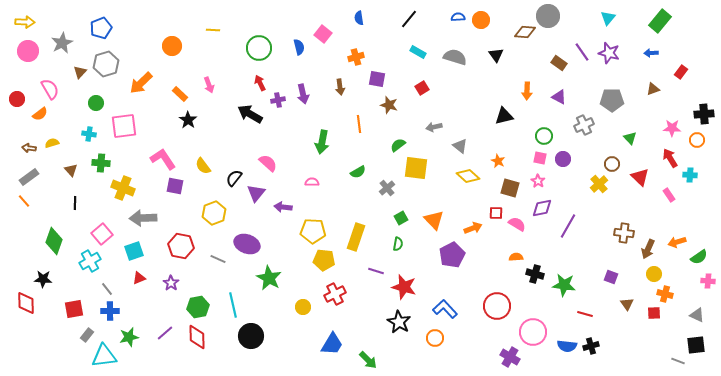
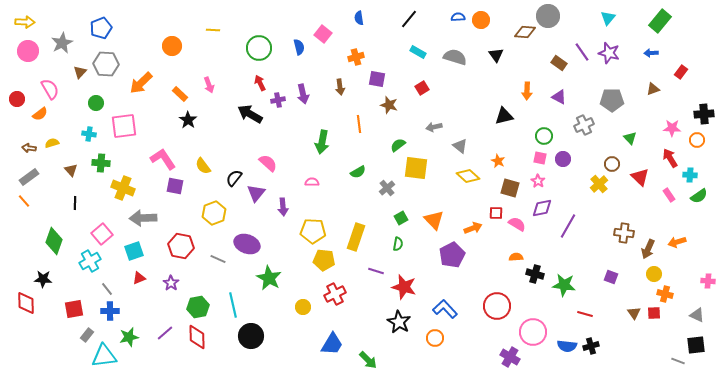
gray hexagon at (106, 64): rotated 20 degrees clockwise
purple arrow at (283, 207): rotated 102 degrees counterclockwise
green semicircle at (699, 257): moved 61 px up
brown triangle at (627, 304): moved 7 px right, 9 px down
